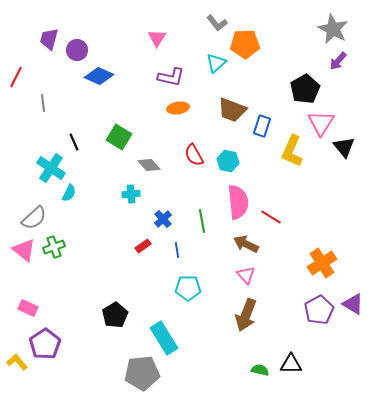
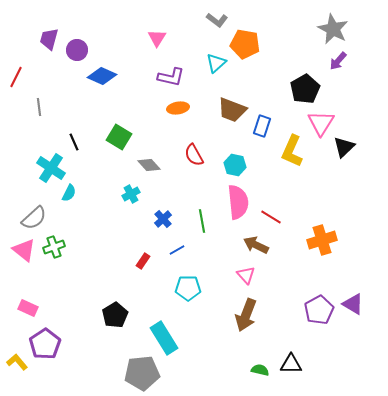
gray L-shape at (217, 23): moved 3 px up; rotated 15 degrees counterclockwise
orange pentagon at (245, 44): rotated 12 degrees clockwise
blue diamond at (99, 76): moved 3 px right
gray line at (43, 103): moved 4 px left, 4 px down
black triangle at (344, 147): rotated 25 degrees clockwise
cyan hexagon at (228, 161): moved 7 px right, 4 px down
cyan cross at (131, 194): rotated 24 degrees counterclockwise
brown arrow at (246, 244): moved 10 px right, 1 px down
red rectangle at (143, 246): moved 15 px down; rotated 21 degrees counterclockwise
blue line at (177, 250): rotated 70 degrees clockwise
orange cross at (322, 263): moved 23 px up; rotated 16 degrees clockwise
